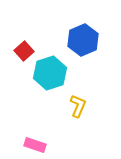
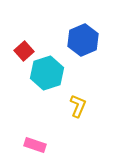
cyan hexagon: moved 3 px left
